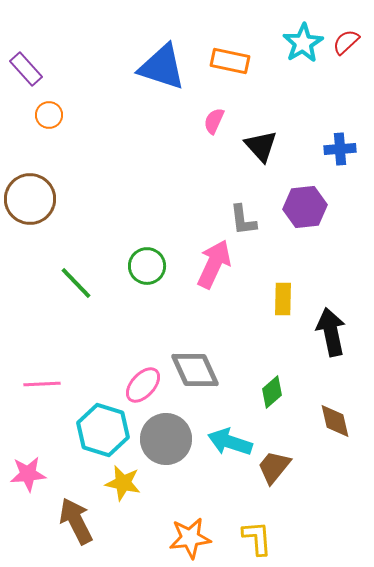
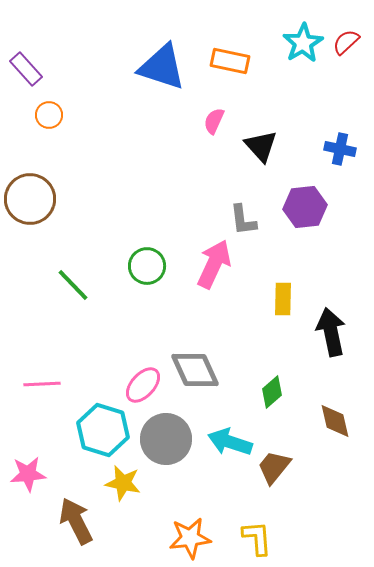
blue cross: rotated 16 degrees clockwise
green line: moved 3 px left, 2 px down
